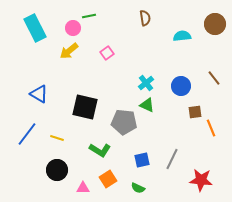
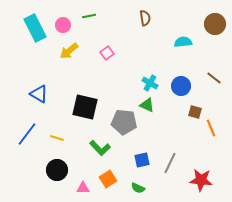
pink circle: moved 10 px left, 3 px up
cyan semicircle: moved 1 px right, 6 px down
brown line: rotated 14 degrees counterclockwise
cyan cross: moved 4 px right; rotated 21 degrees counterclockwise
brown square: rotated 24 degrees clockwise
green L-shape: moved 2 px up; rotated 15 degrees clockwise
gray line: moved 2 px left, 4 px down
